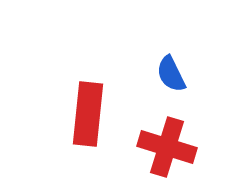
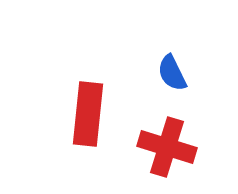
blue semicircle: moved 1 px right, 1 px up
